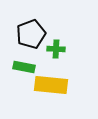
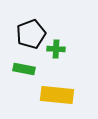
green rectangle: moved 2 px down
yellow rectangle: moved 6 px right, 10 px down
